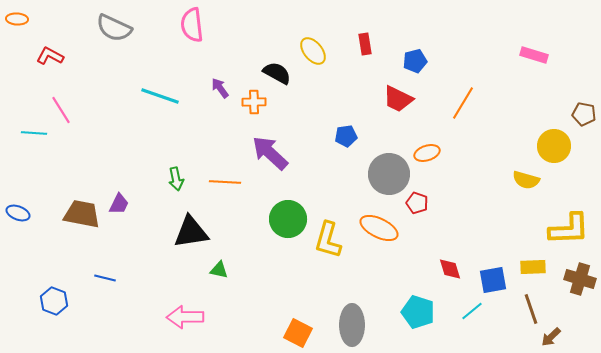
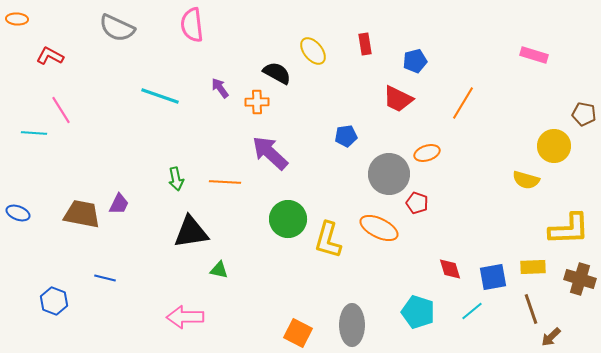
gray semicircle at (114, 28): moved 3 px right
orange cross at (254, 102): moved 3 px right
blue square at (493, 280): moved 3 px up
